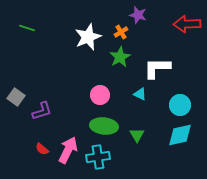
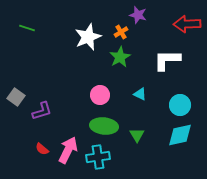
white L-shape: moved 10 px right, 8 px up
